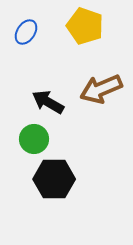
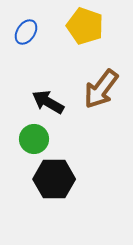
brown arrow: rotated 30 degrees counterclockwise
